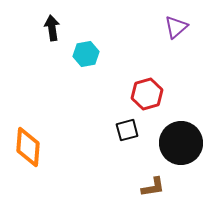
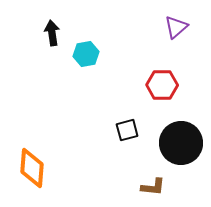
black arrow: moved 5 px down
red hexagon: moved 15 px right, 9 px up; rotated 16 degrees clockwise
orange diamond: moved 4 px right, 21 px down
brown L-shape: rotated 15 degrees clockwise
